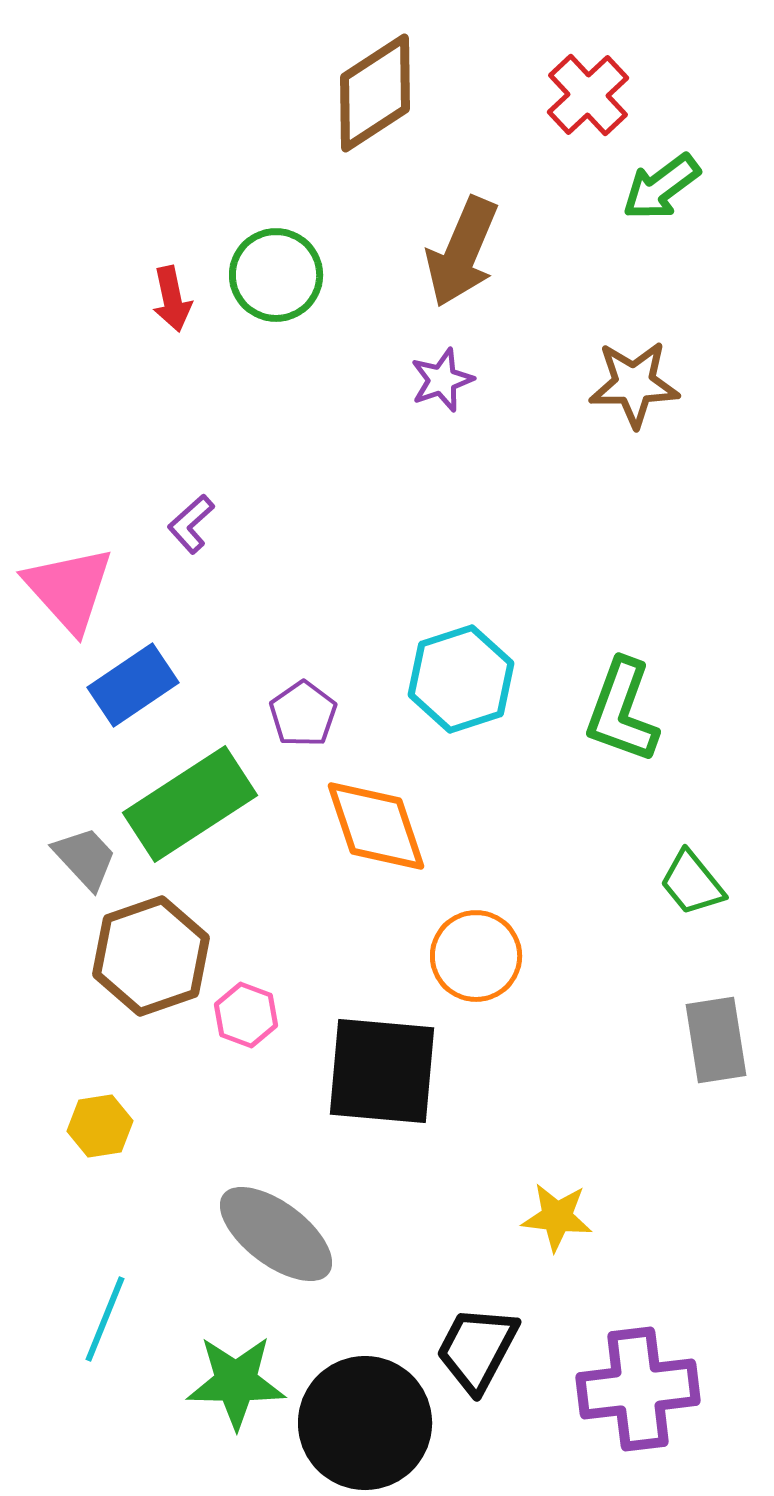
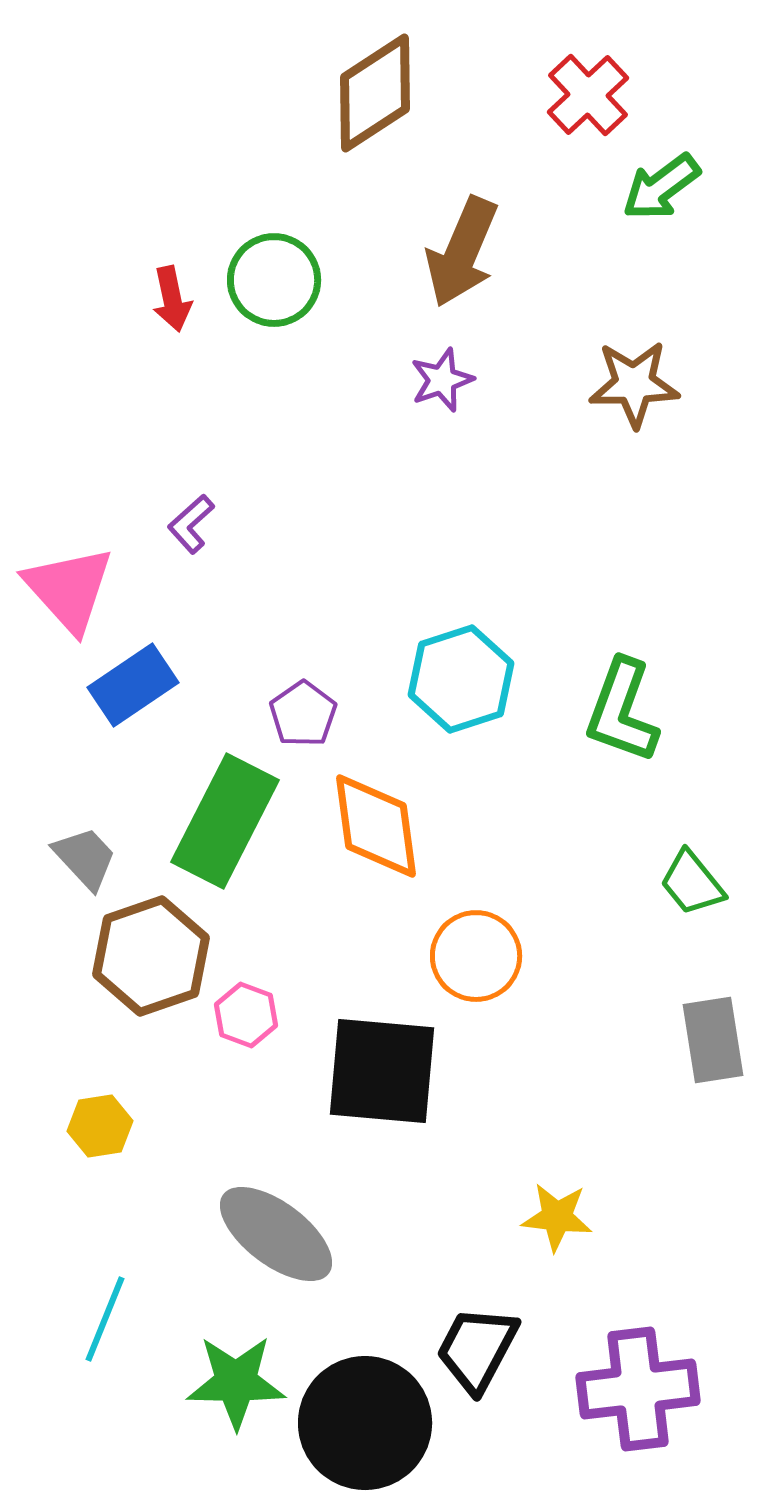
green circle: moved 2 px left, 5 px down
green rectangle: moved 35 px right, 17 px down; rotated 30 degrees counterclockwise
orange diamond: rotated 11 degrees clockwise
gray rectangle: moved 3 px left
